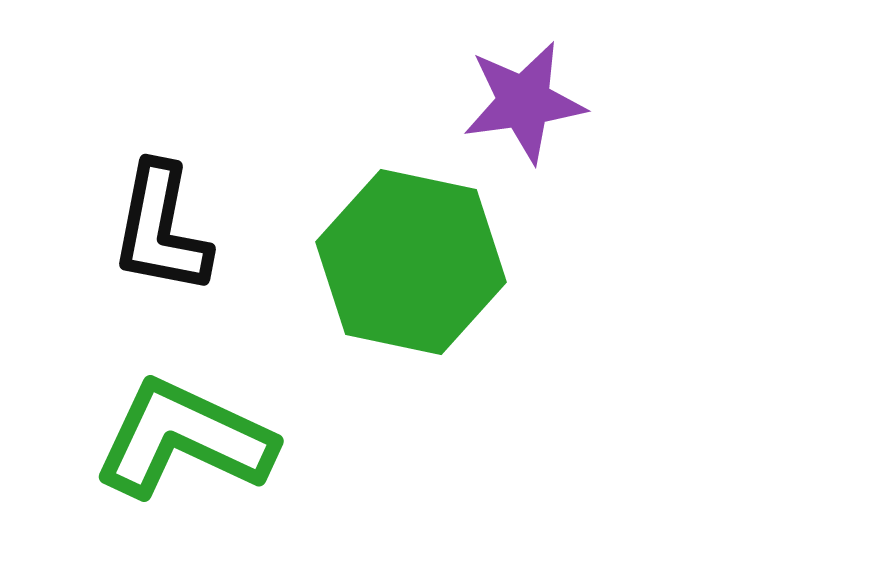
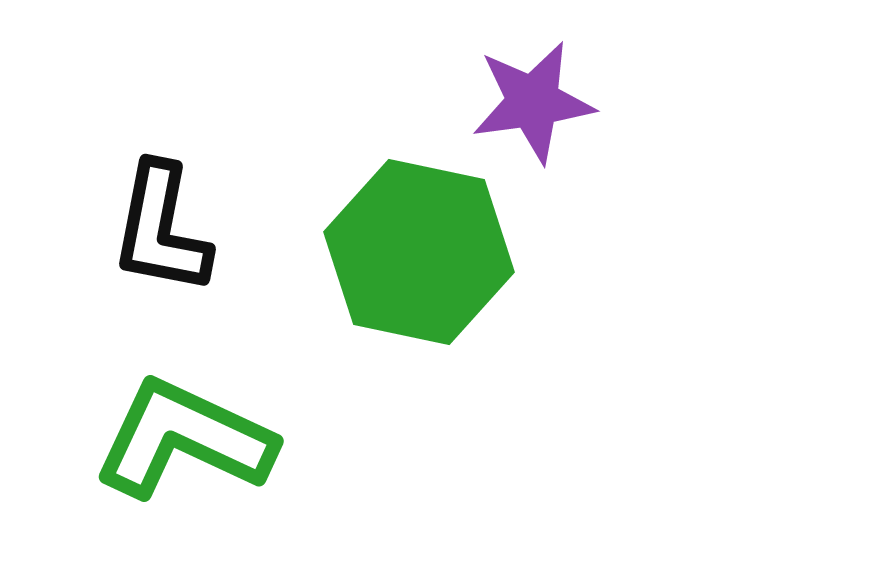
purple star: moved 9 px right
green hexagon: moved 8 px right, 10 px up
